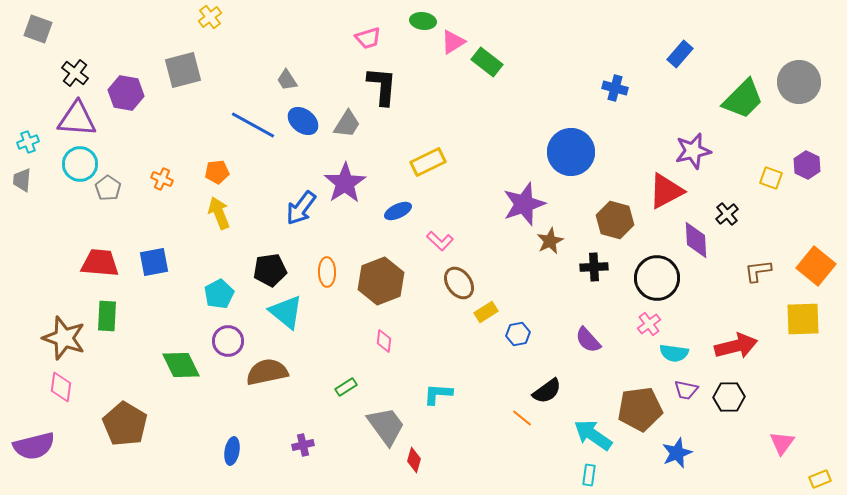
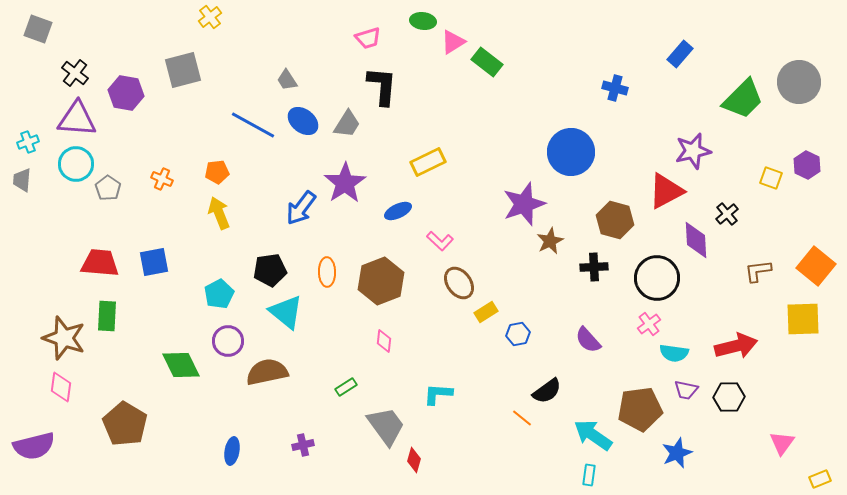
cyan circle at (80, 164): moved 4 px left
